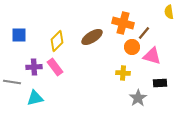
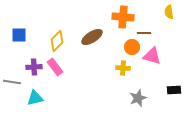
orange cross: moved 6 px up; rotated 10 degrees counterclockwise
brown line: rotated 48 degrees clockwise
yellow cross: moved 5 px up
black rectangle: moved 14 px right, 7 px down
gray star: rotated 12 degrees clockwise
